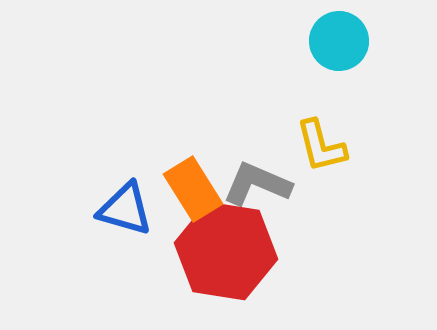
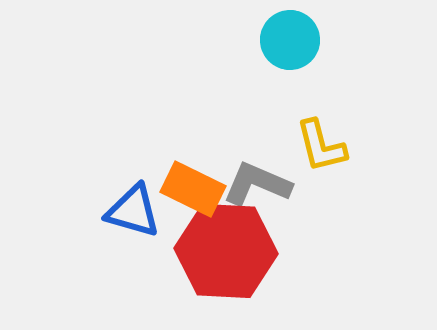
cyan circle: moved 49 px left, 1 px up
orange rectangle: rotated 32 degrees counterclockwise
blue triangle: moved 8 px right, 2 px down
red hexagon: rotated 6 degrees counterclockwise
